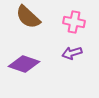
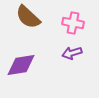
pink cross: moved 1 px left, 1 px down
purple diamond: moved 3 px left, 1 px down; rotated 28 degrees counterclockwise
